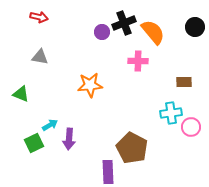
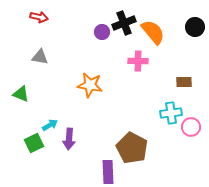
orange star: rotated 15 degrees clockwise
